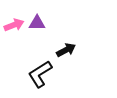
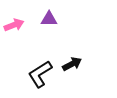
purple triangle: moved 12 px right, 4 px up
black arrow: moved 6 px right, 14 px down
